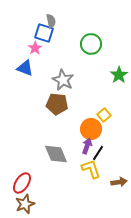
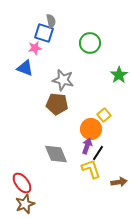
green circle: moved 1 px left, 1 px up
pink star: rotated 24 degrees clockwise
gray star: rotated 15 degrees counterclockwise
red ellipse: rotated 70 degrees counterclockwise
